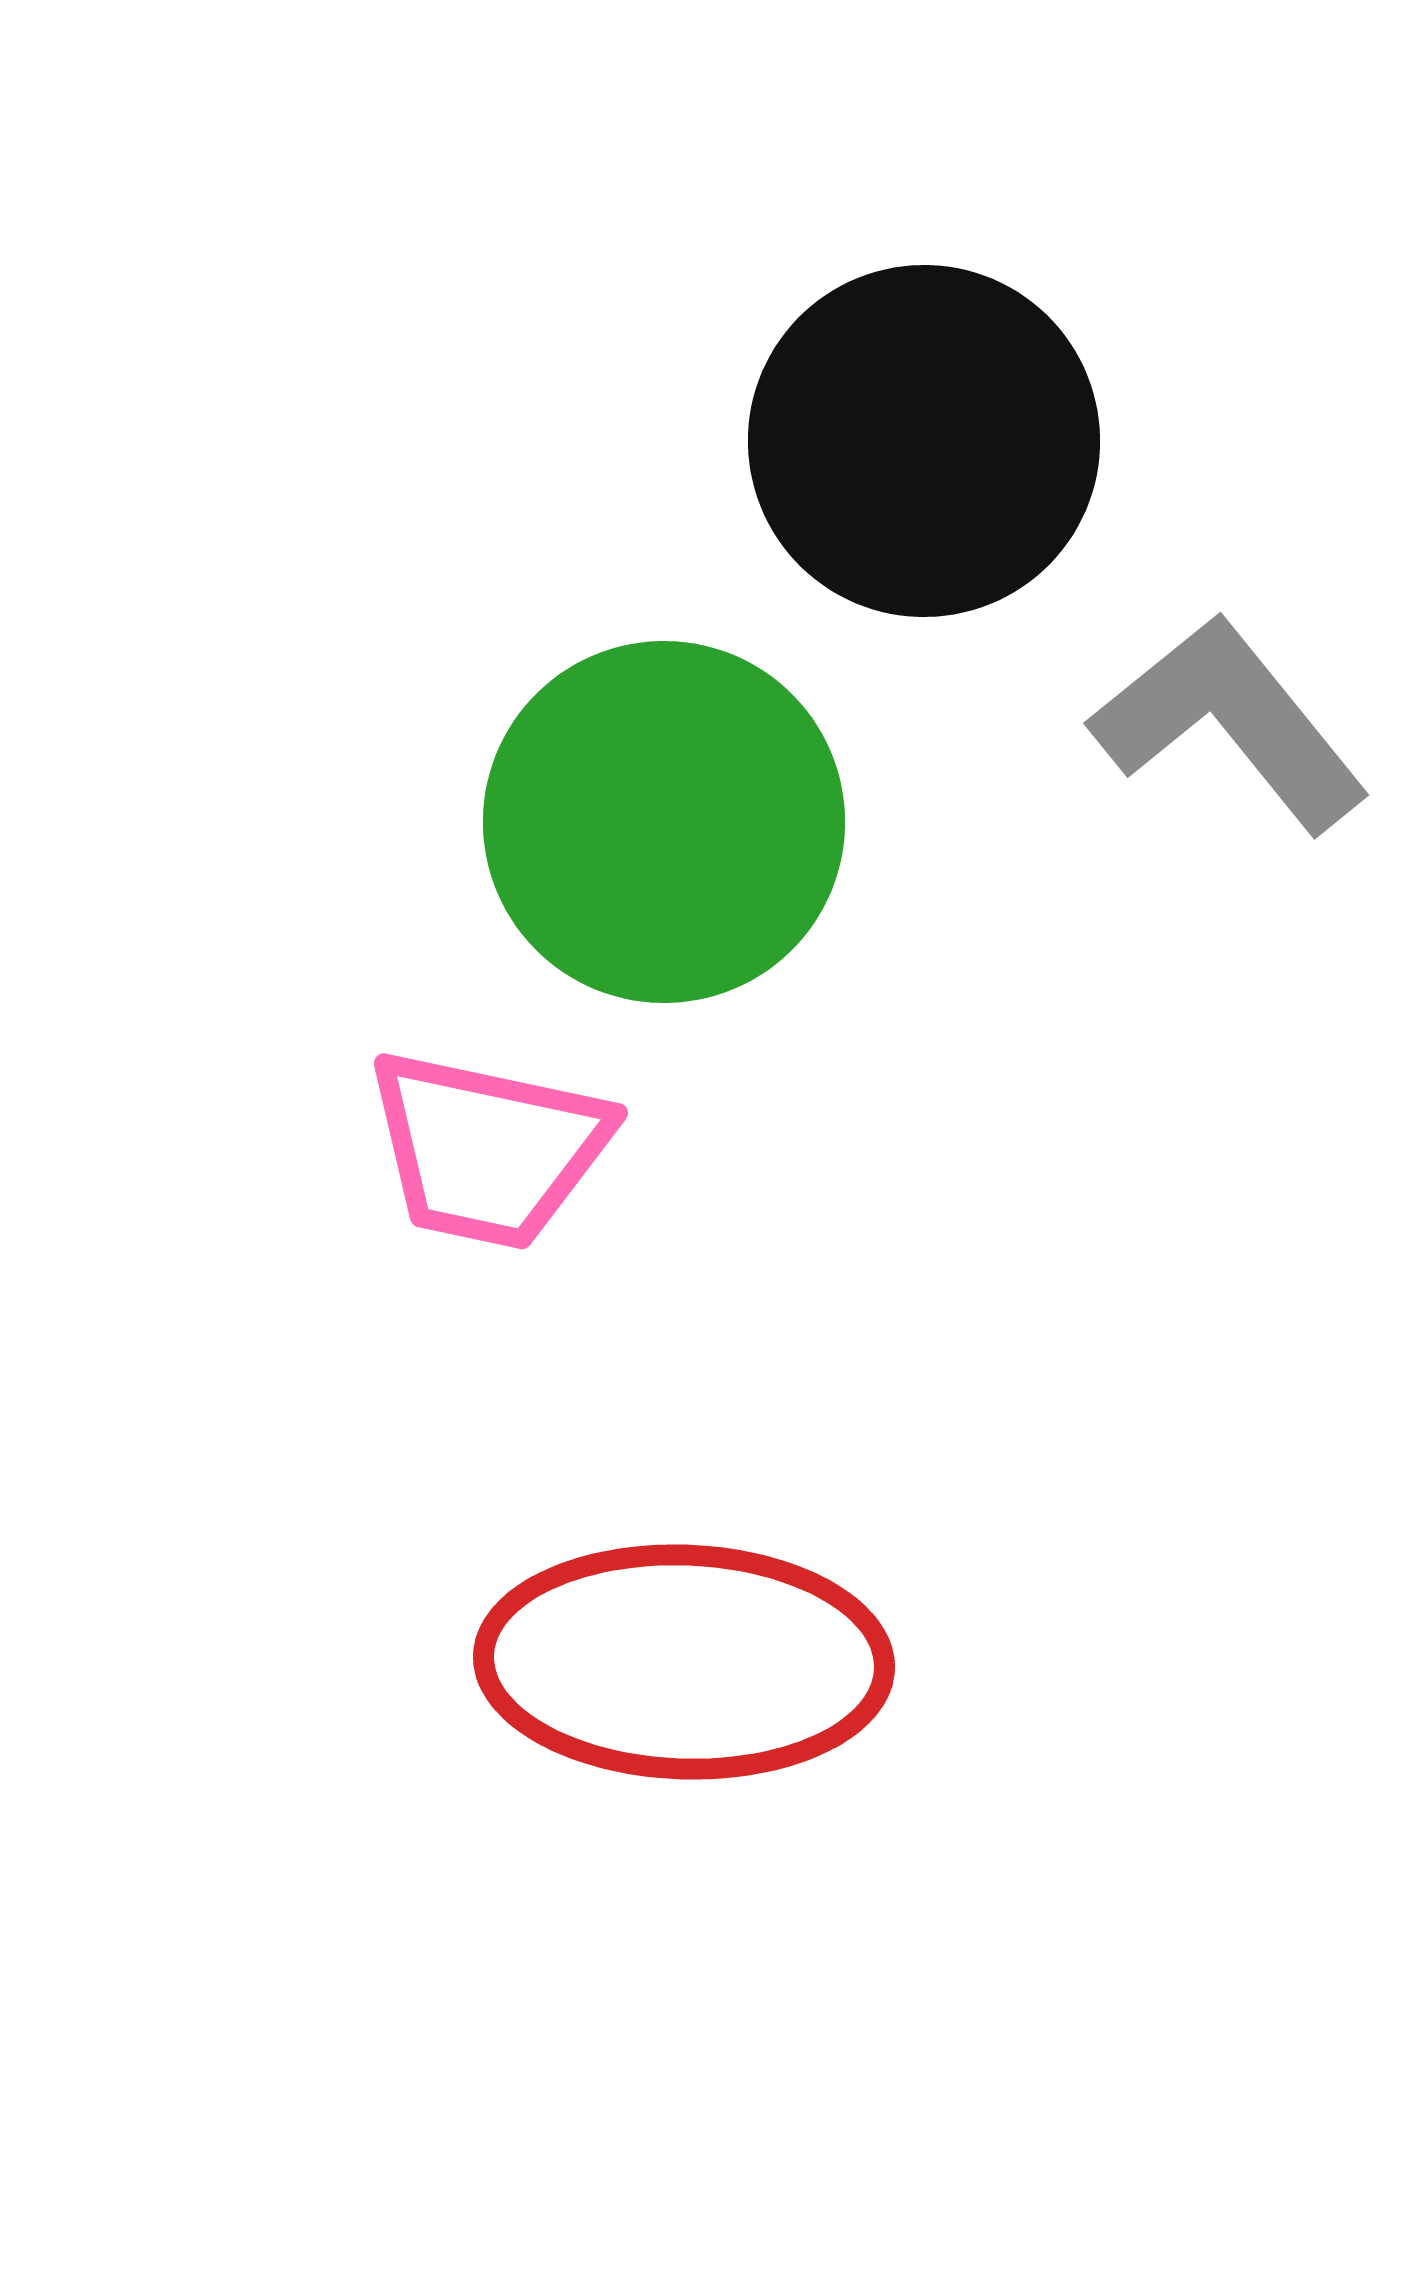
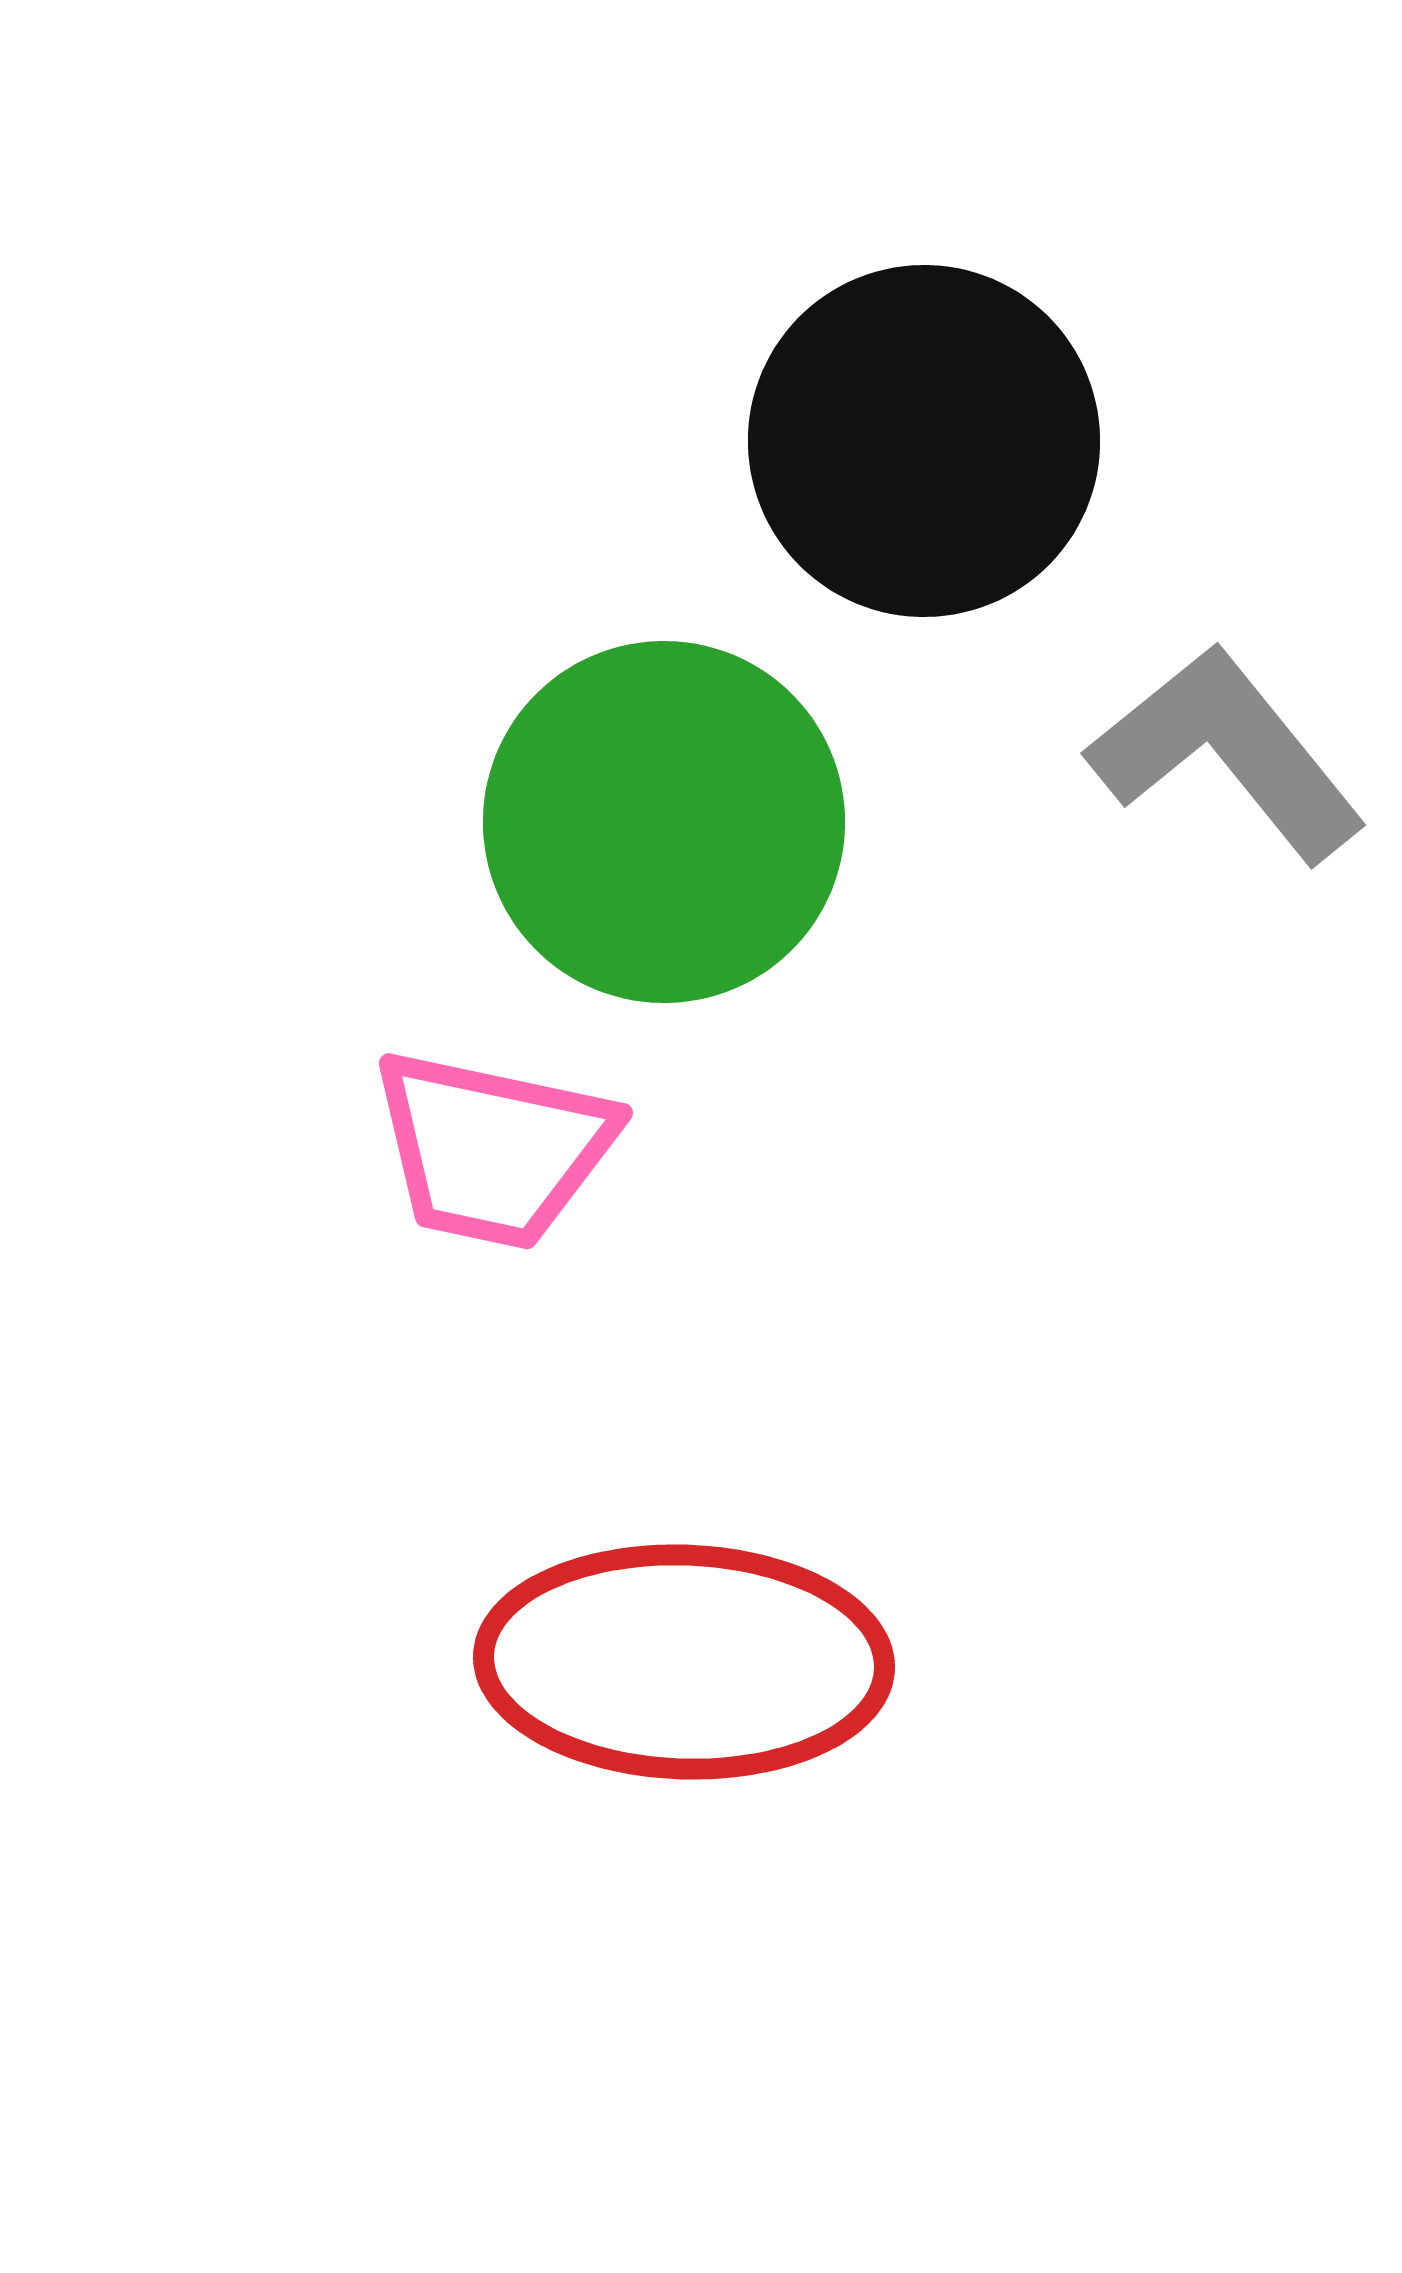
gray L-shape: moved 3 px left, 30 px down
pink trapezoid: moved 5 px right
